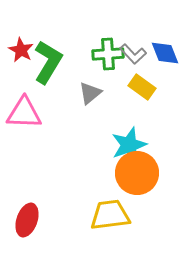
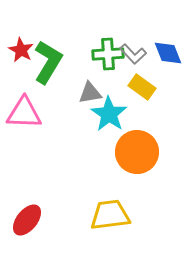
blue diamond: moved 3 px right
gray triangle: rotated 30 degrees clockwise
cyan star: moved 20 px left, 31 px up; rotated 18 degrees counterclockwise
orange circle: moved 21 px up
red ellipse: rotated 20 degrees clockwise
